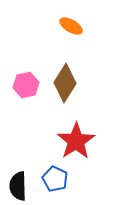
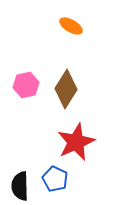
brown diamond: moved 1 px right, 6 px down
red star: moved 1 px down; rotated 9 degrees clockwise
black semicircle: moved 2 px right
